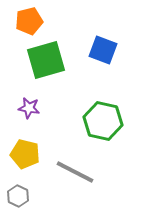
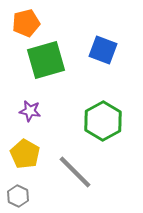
orange pentagon: moved 3 px left, 2 px down
purple star: moved 1 px right, 3 px down
green hexagon: rotated 18 degrees clockwise
yellow pentagon: rotated 16 degrees clockwise
gray line: rotated 18 degrees clockwise
